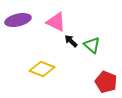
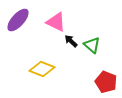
purple ellipse: rotated 35 degrees counterclockwise
